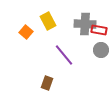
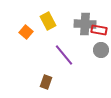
brown rectangle: moved 1 px left, 1 px up
